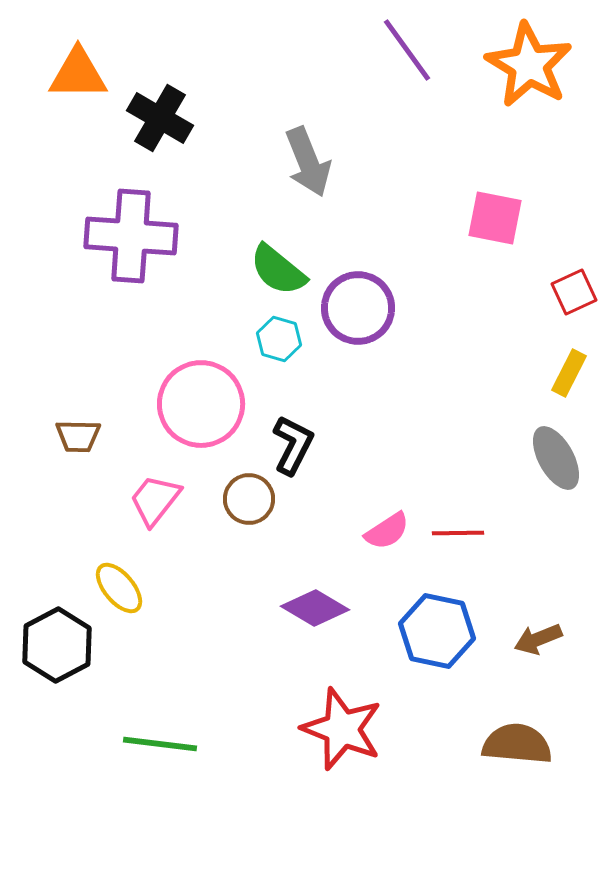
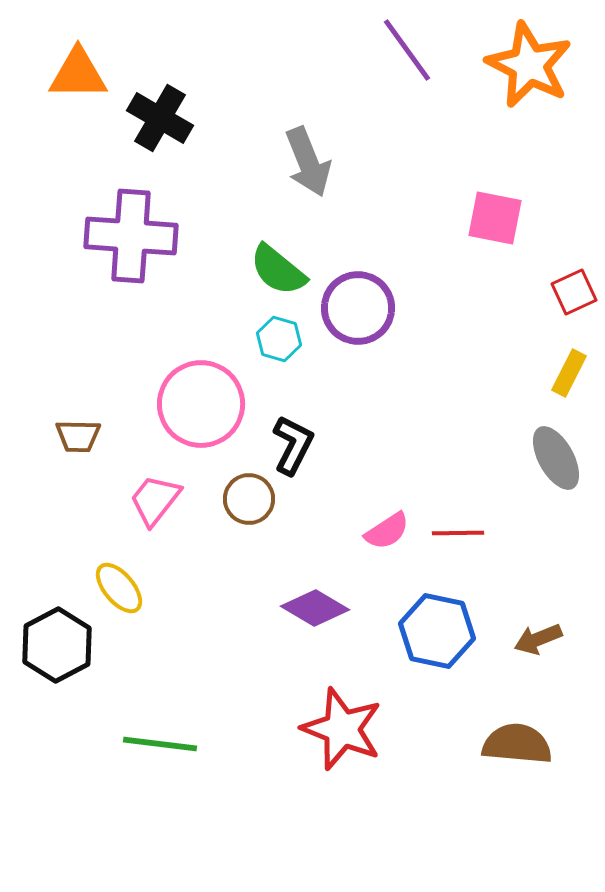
orange star: rotated 4 degrees counterclockwise
